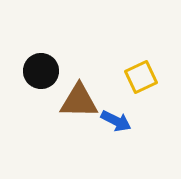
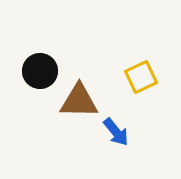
black circle: moved 1 px left
blue arrow: moved 11 px down; rotated 24 degrees clockwise
